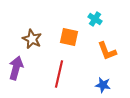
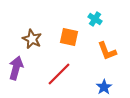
red line: rotated 32 degrees clockwise
blue star: moved 1 px right, 2 px down; rotated 28 degrees clockwise
